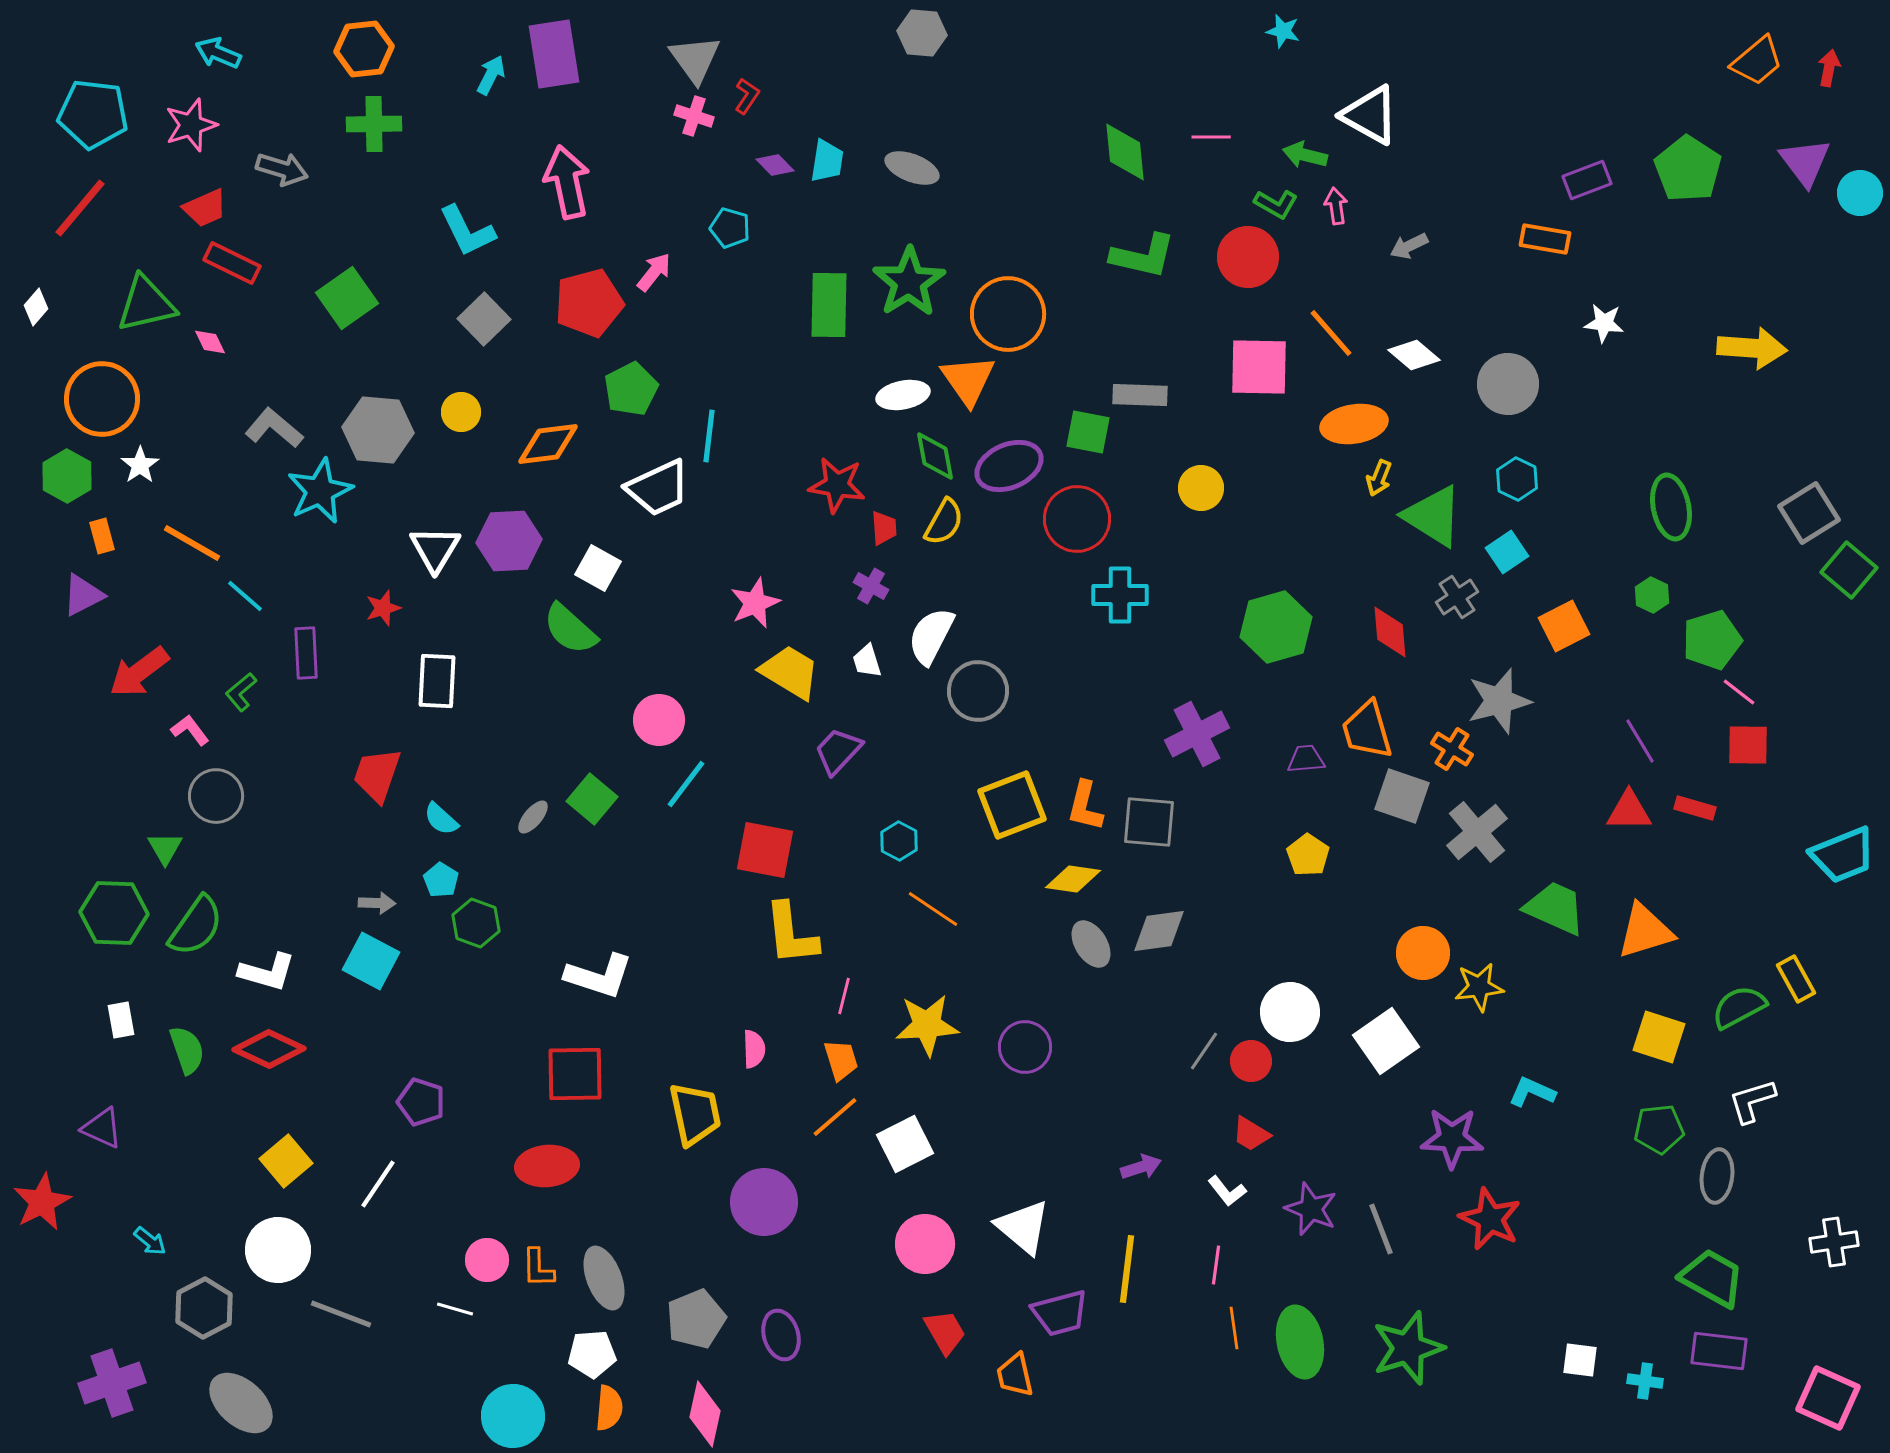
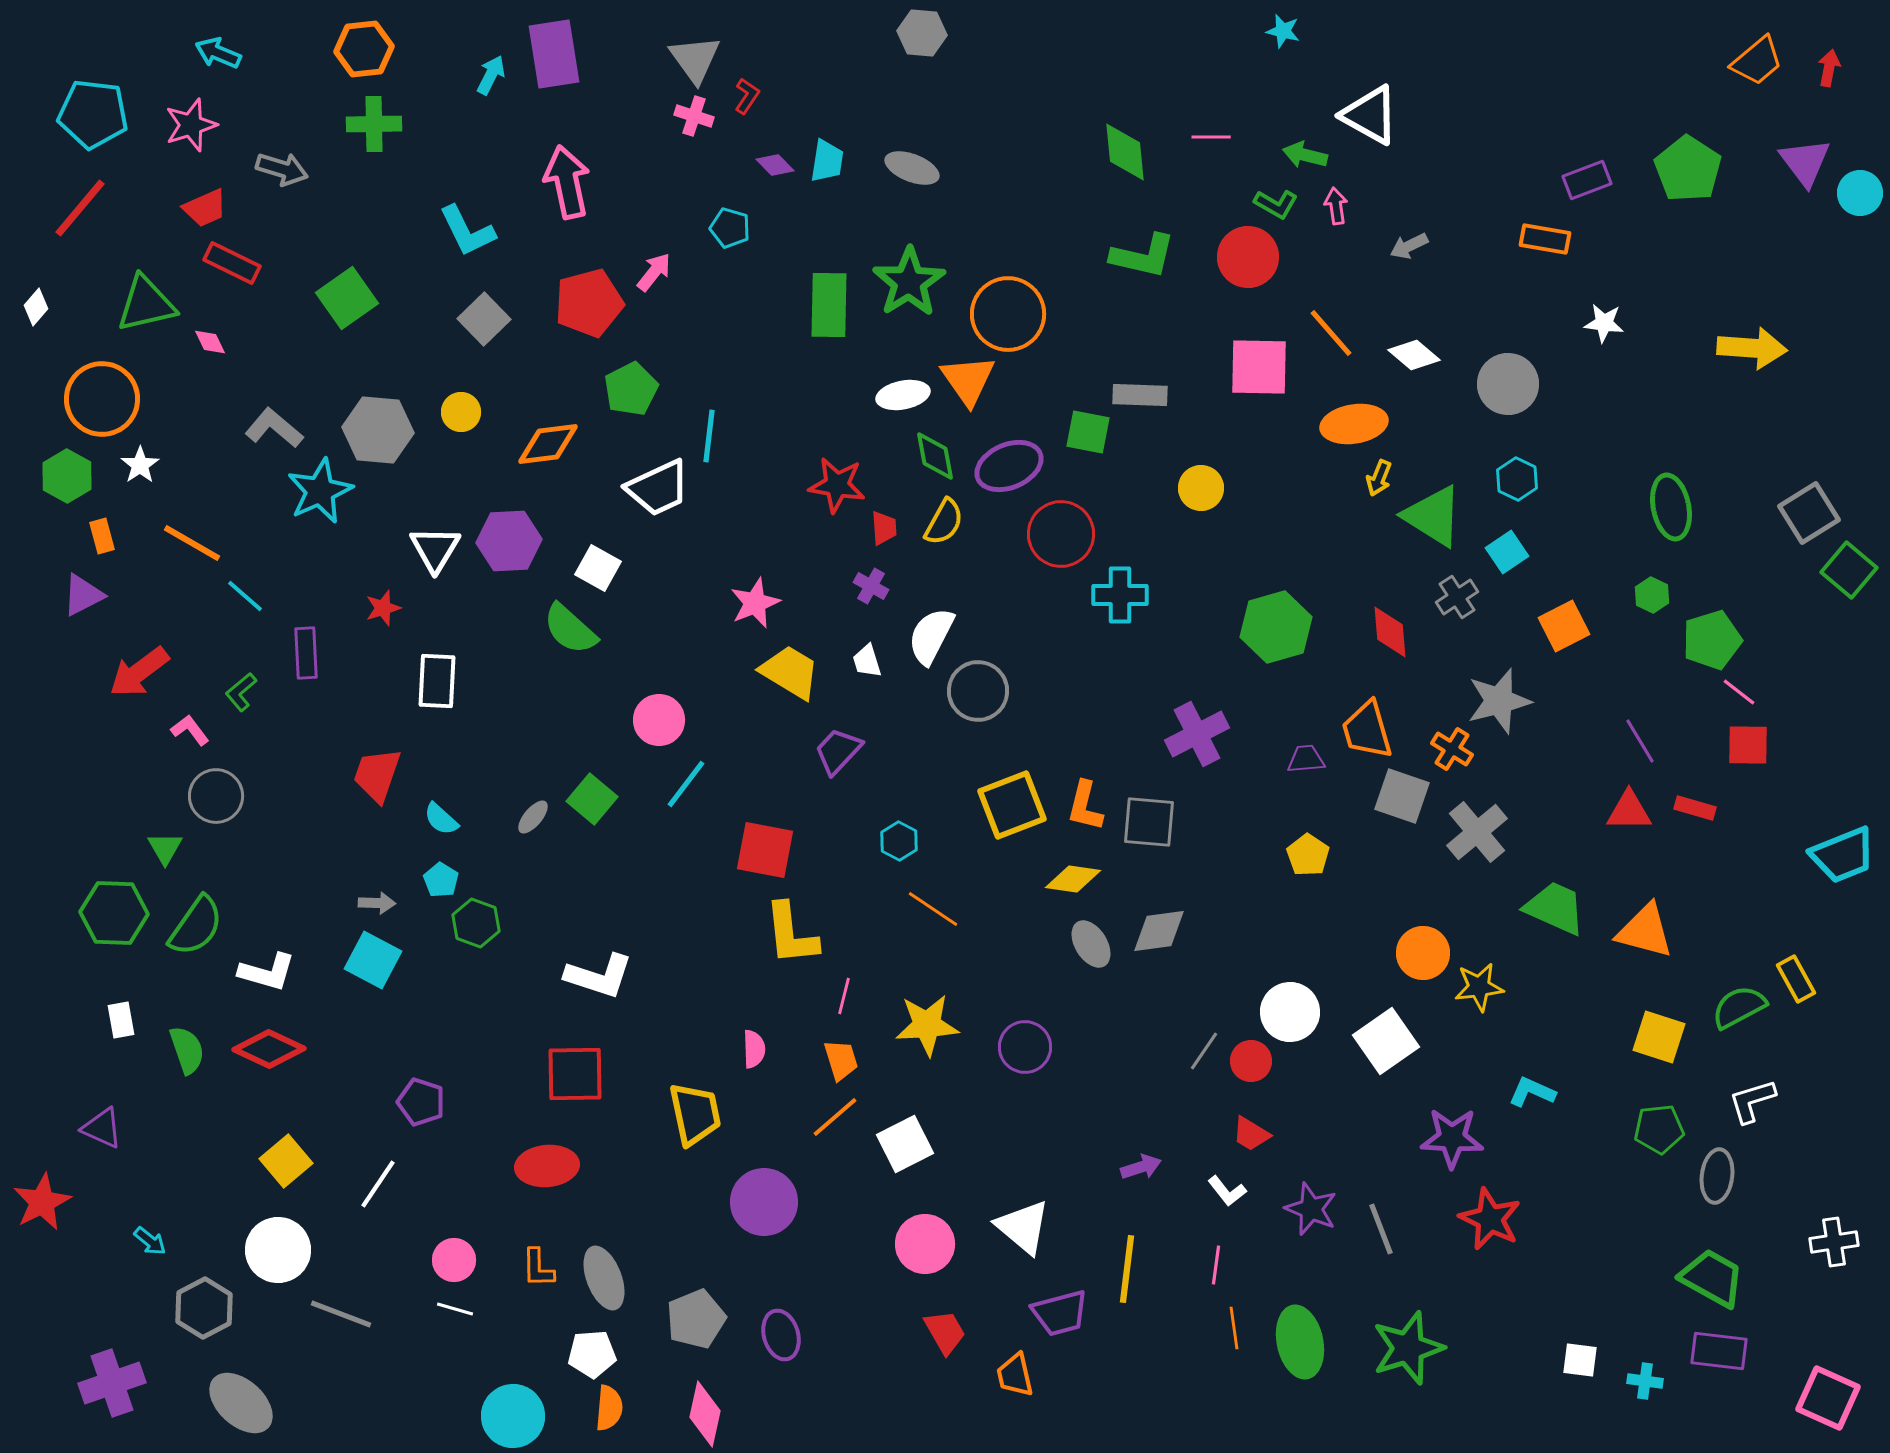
red circle at (1077, 519): moved 16 px left, 15 px down
orange triangle at (1645, 931): rotated 32 degrees clockwise
cyan square at (371, 961): moved 2 px right, 1 px up
pink circle at (487, 1260): moved 33 px left
